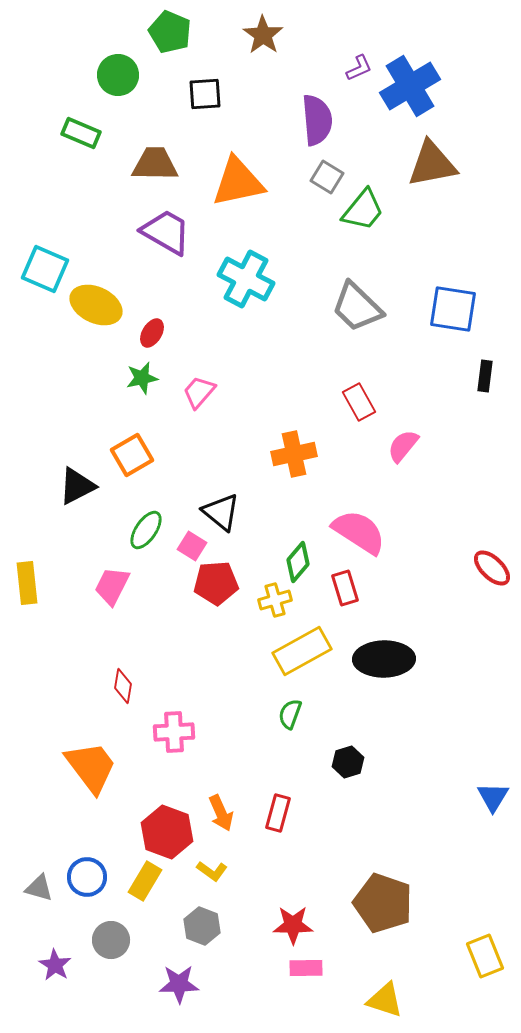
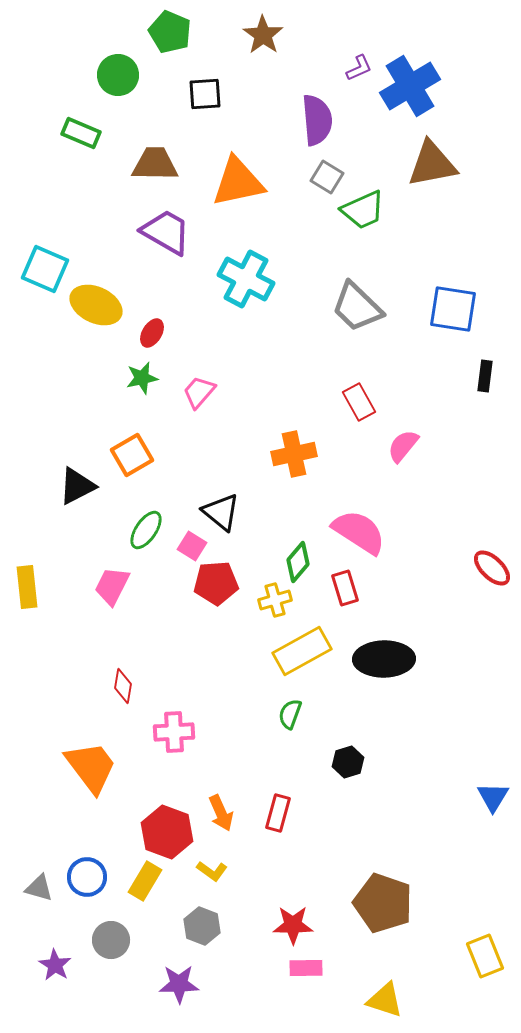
green trapezoid at (363, 210): rotated 27 degrees clockwise
yellow rectangle at (27, 583): moved 4 px down
